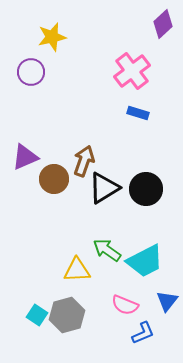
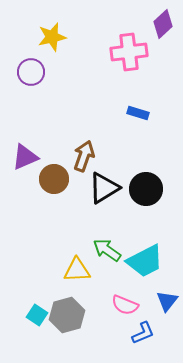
pink cross: moved 3 px left, 19 px up; rotated 30 degrees clockwise
brown arrow: moved 5 px up
